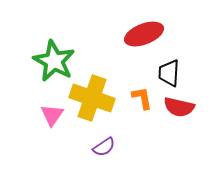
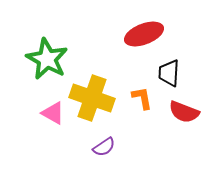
green star: moved 7 px left, 2 px up
red semicircle: moved 5 px right, 5 px down; rotated 8 degrees clockwise
pink triangle: moved 1 px right, 2 px up; rotated 35 degrees counterclockwise
